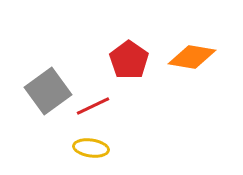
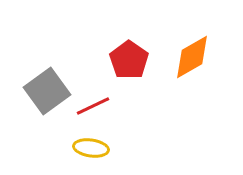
orange diamond: rotated 39 degrees counterclockwise
gray square: moved 1 px left
